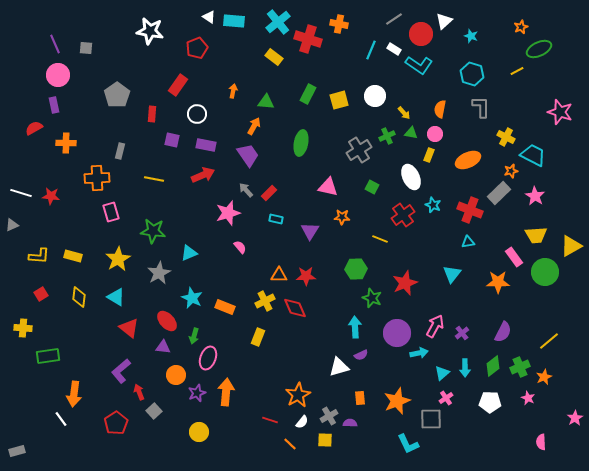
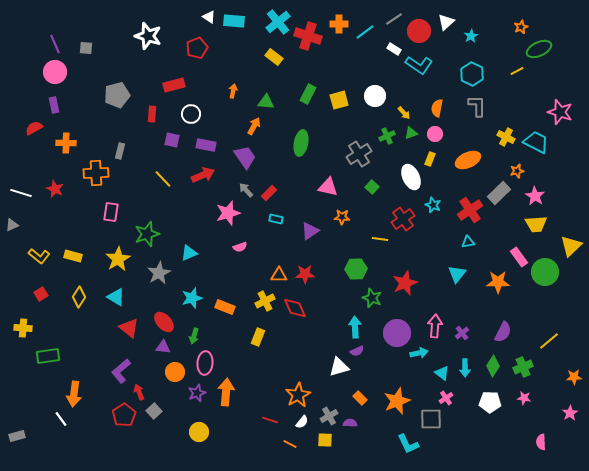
white triangle at (444, 21): moved 2 px right, 1 px down
orange cross at (339, 24): rotated 12 degrees counterclockwise
white star at (150, 31): moved 2 px left, 5 px down; rotated 8 degrees clockwise
red circle at (421, 34): moved 2 px left, 3 px up
cyan star at (471, 36): rotated 24 degrees clockwise
red cross at (308, 39): moved 3 px up
cyan line at (371, 50): moved 6 px left, 18 px up; rotated 30 degrees clockwise
cyan hexagon at (472, 74): rotated 10 degrees clockwise
pink circle at (58, 75): moved 3 px left, 3 px up
red rectangle at (178, 85): moved 4 px left; rotated 40 degrees clockwise
gray pentagon at (117, 95): rotated 20 degrees clockwise
gray L-shape at (481, 107): moved 4 px left, 1 px up
orange semicircle at (440, 109): moved 3 px left, 1 px up
white circle at (197, 114): moved 6 px left
green triangle at (411, 133): rotated 32 degrees counterclockwise
gray cross at (359, 150): moved 4 px down
purple trapezoid at (248, 155): moved 3 px left, 2 px down
yellow rectangle at (429, 155): moved 1 px right, 4 px down
cyan trapezoid at (533, 155): moved 3 px right, 13 px up
orange star at (511, 171): moved 6 px right
orange cross at (97, 178): moved 1 px left, 5 px up
yellow line at (154, 179): moved 9 px right; rotated 36 degrees clockwise
green square at (372, 187): rotated 16 degrees clockwise
red star at (51, 196): moved 4 px right, 7 px up; rotated 18 degrees clockwise
red cross at (470, 210): rotated 35 degrees clockwise
pink rectangle at (111, 212): rotated 24 degrees clockwise
red cross at (403, 215): moved 4 px down
green star at (153, 231): moved 6 px left, 3 px down; rotated 25 degrees counterclockwise
purple triangle at (310, 231): rotated 24 degrees clockwise
yellow trapezoid at (536, 235): moved 11 px up
yellow line at (380, 239): rotated 14 degrees counterclockwise
yellow triangle at (571, 246): rotated 15 degrees counterclockwise
pink semicircle at (240, 247): rotated 112 degrees clockwise
yellow L-shape at (39, 256): rotated 35 degrees clockwise
pink rectangle at (514, 257): moved 5 px right
cyan triangle at (452, 274): moved 5 px right
red star at (306, 276): moved 1 px left, 2 px up
yellow diamond at (79, 297): rotated 25 degrees clockwise
cyan star at (192, 298): rotated 30 degrees clockwise
red ellipse at (167, 321): moved 3 px left, 1 px down
pink arrow at (435, 326): rotated 25 degrees counterclockwise
purple semicircle at (361, 355): moved 4 px left, 4 px up
pink ellipse at (208, 358): moved 3 px left, 5 px down; rotated 15 degrees counterclockwise
green diamond at (493, 366): rotated 20 degrees counterclockwise
green cross at (520, 367): moved 3 px right
cyan triangle at (442, 373): rotated 42 degrees counterclockwise
orange circle at (176, 375): moved 1 px left, 3 px up
orange star at (544, 377): moved 30 px right; rotated 21 degrees clockwise
orange rectangle at (360, 398): rotated 40 degrees counterclockwise
pink star at (528, 398): moved 4 px left; rotated 16 degrees counterclockwise
pink star at (575, 418): moved 5 px left, 5 px up
red pentagon at (116, 423): moved 8 px right, 8 px up
orange line at (290, 444): rotated 16 degrees counterclockwise
gray rectangle at (17, 451): moved 15 px up
